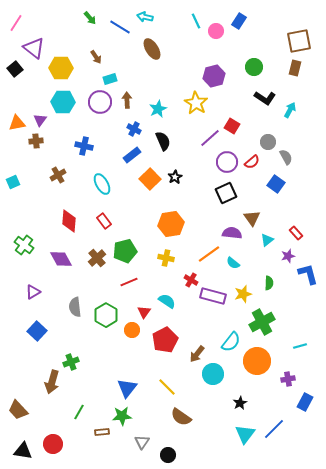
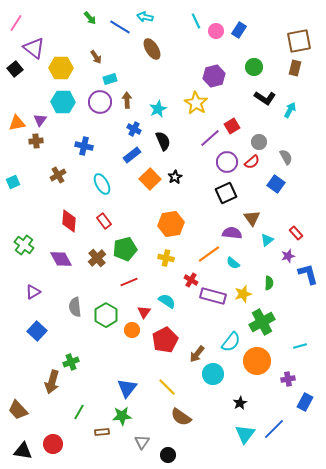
blue rectangle at (239, 21): moved 9 px down
red square at (232, 126): rotated 28 degrees clockwise
gray circle at (268, 142): moved 9 px left
green pentagon at (125, 251): moved 2 px up
